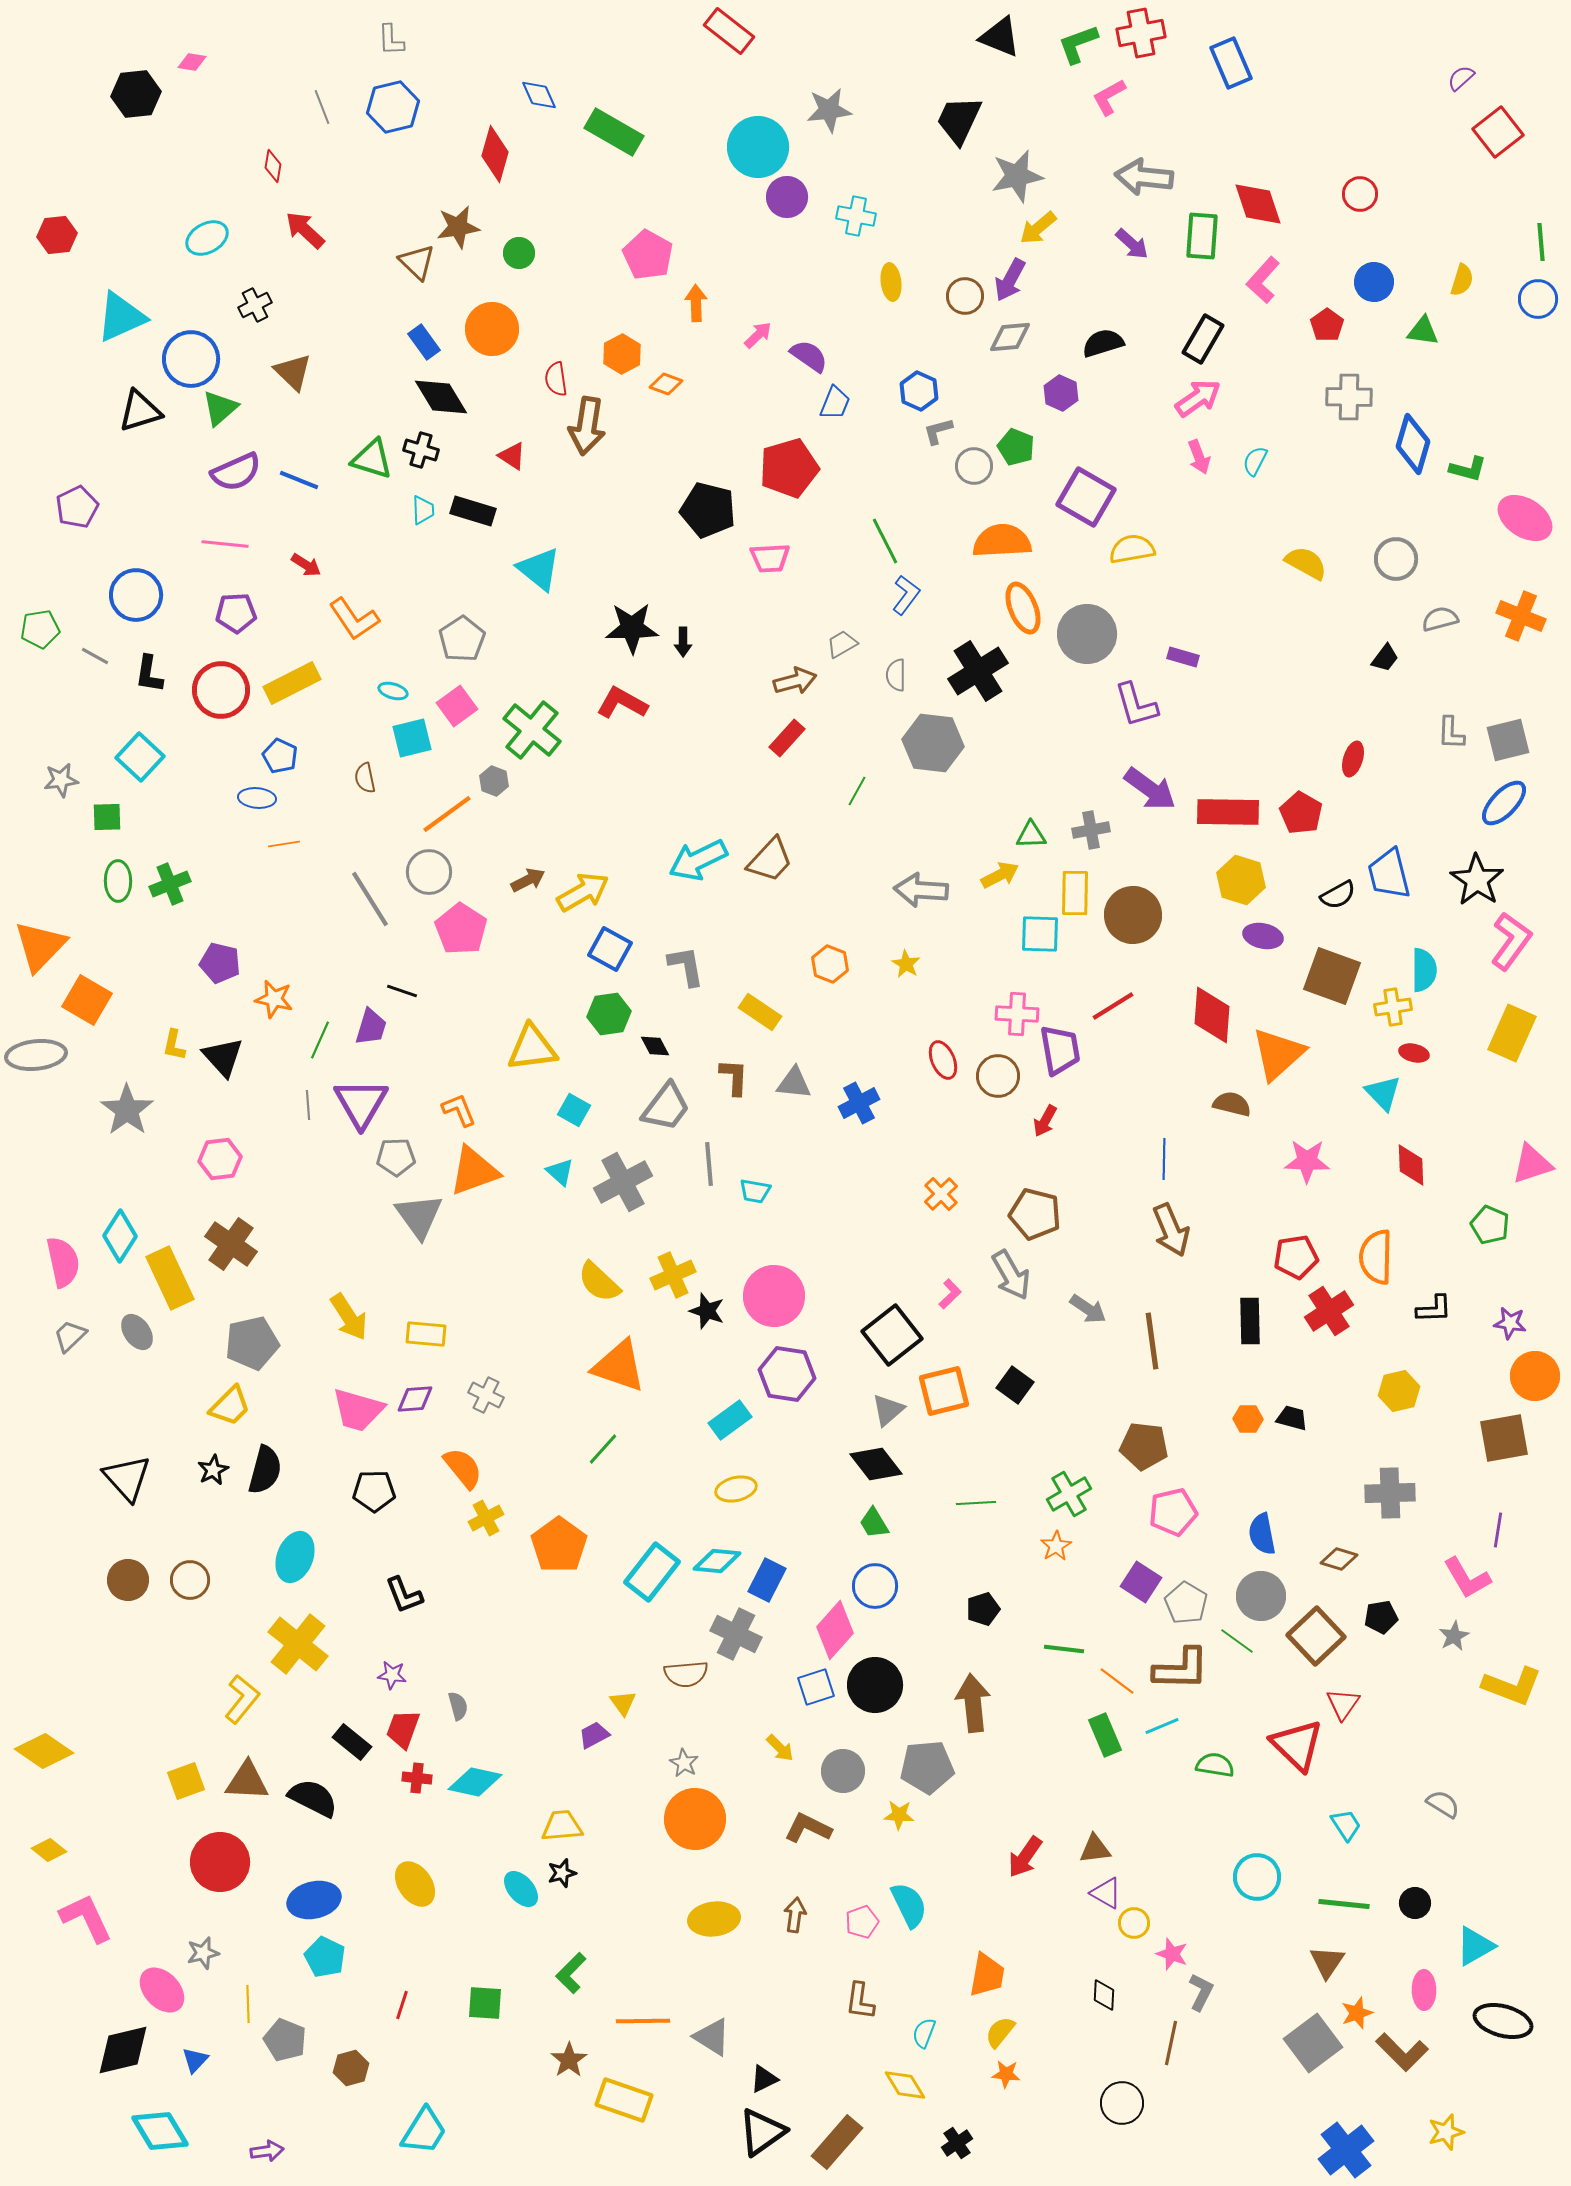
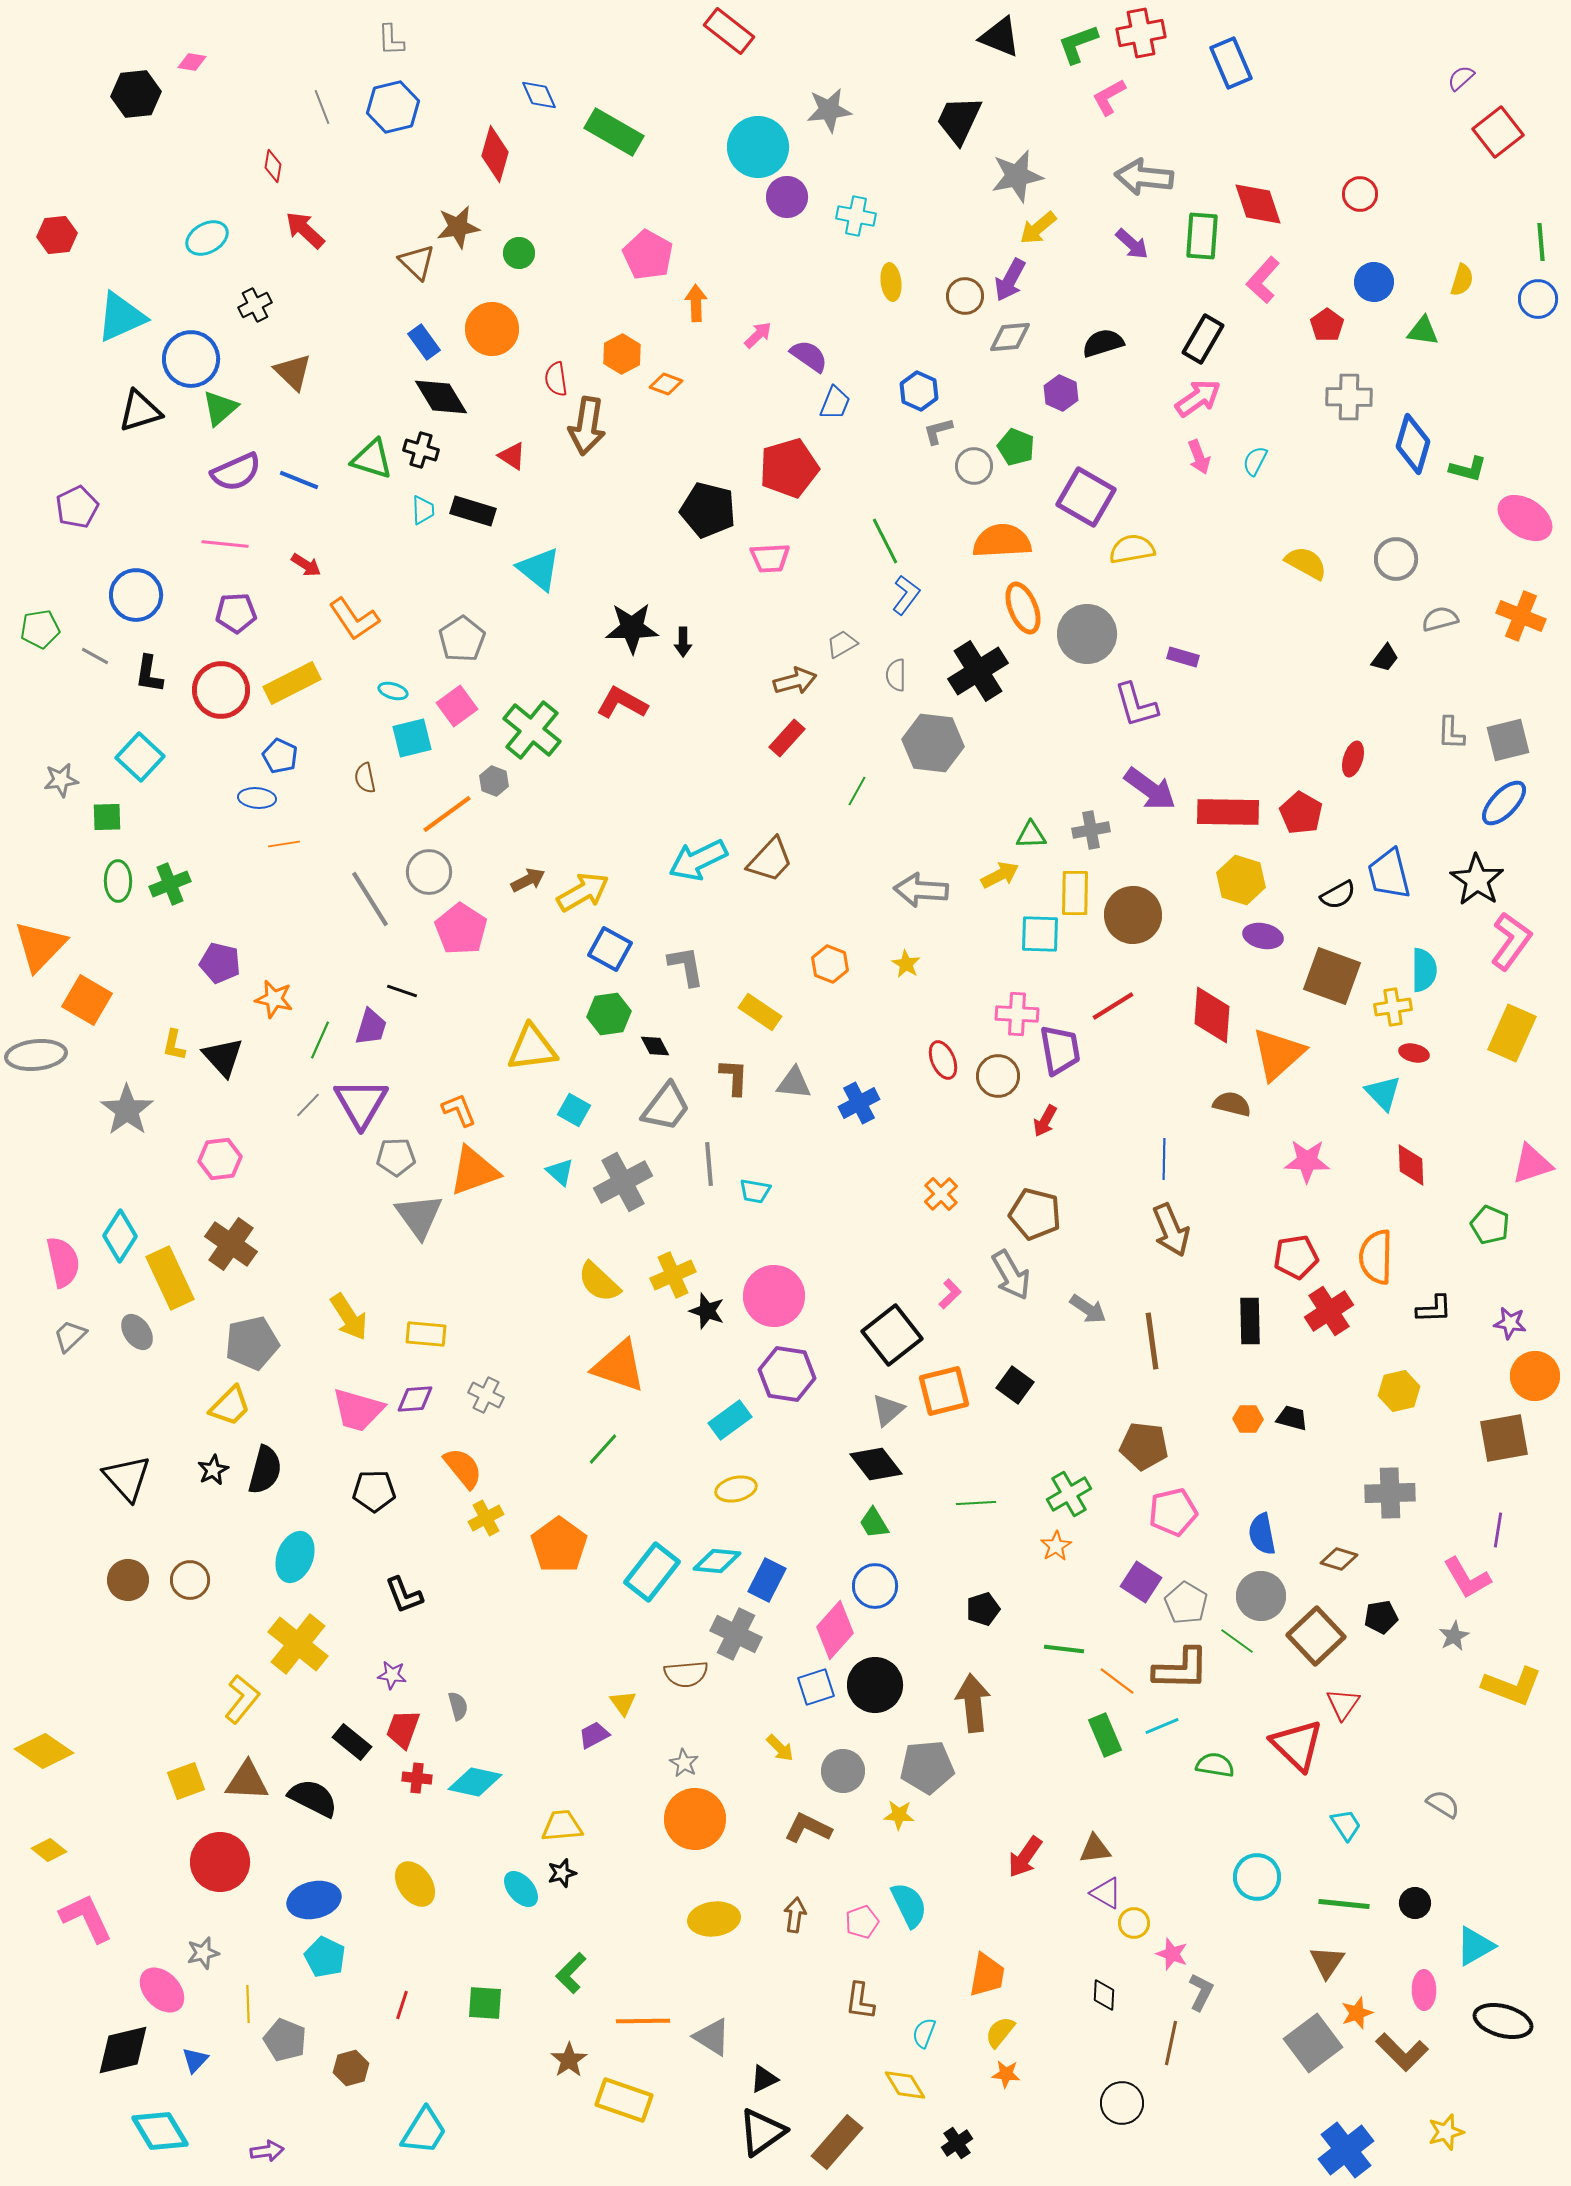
gray line at (308, 1105): rotated 48 degrees clockwise
